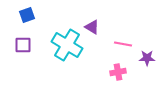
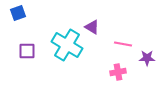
blue square: moved 9 px left, 2 px up
purple square: moved 4 px right, 6 px down
